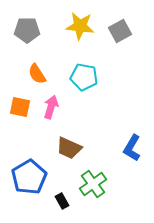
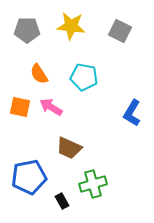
yellow star: moved 9 px left
gray square: rotated 35 degrees counterclockwise
orange semicircle: moved 2 px right
pink arrow: rotated 75 degrees counterclockwise
blue L-shape: moved 35 px up
blue pentagon: rotated 20 degrees clockwise
green cross: rotated 20 degrees clockwise
